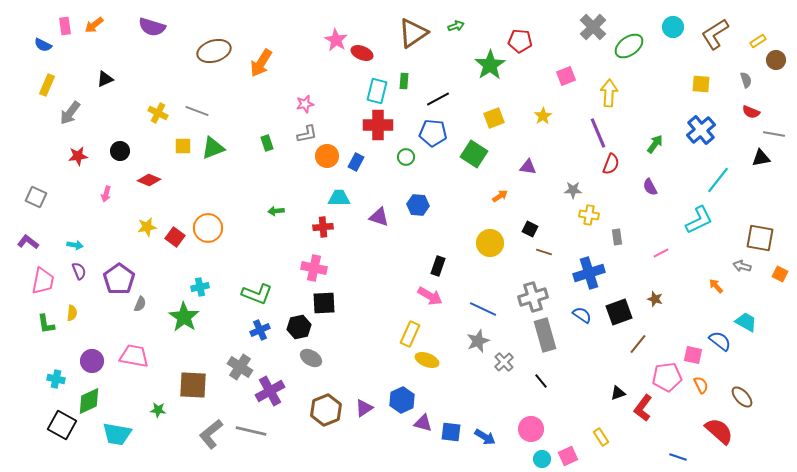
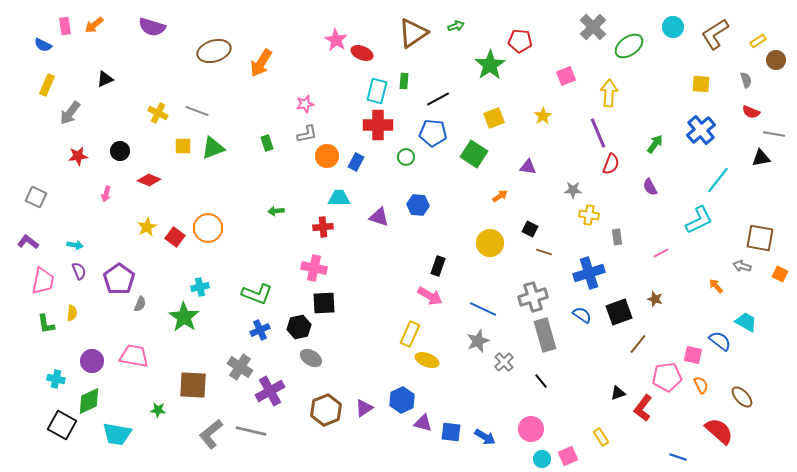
yellow star at (147, 227): rotated 18 degrees counterclockwise
